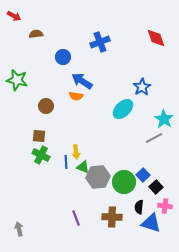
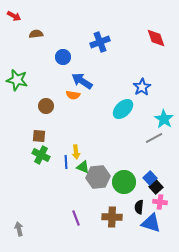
orange semicircle: moved 3 px left, 1 px up
blue square: moved 7 px right, 3 px down
pink cross: moved 5 px left, 4 px up
